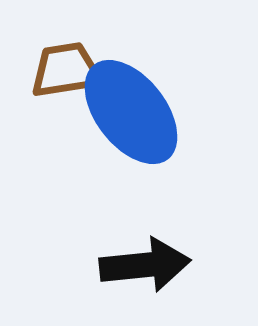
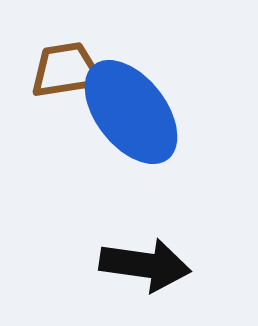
black arrow: rotated 14 degrees clockwise
